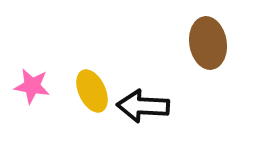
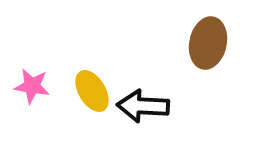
brown ellipse: rotated 21 degrees clockwise
yellow ellipse: rotated 6 degrees counterclockwise
